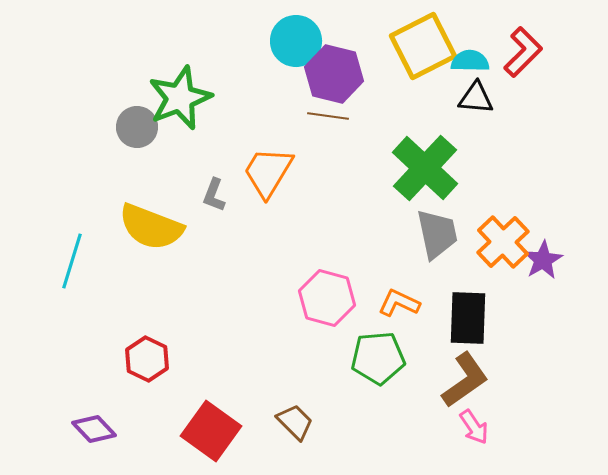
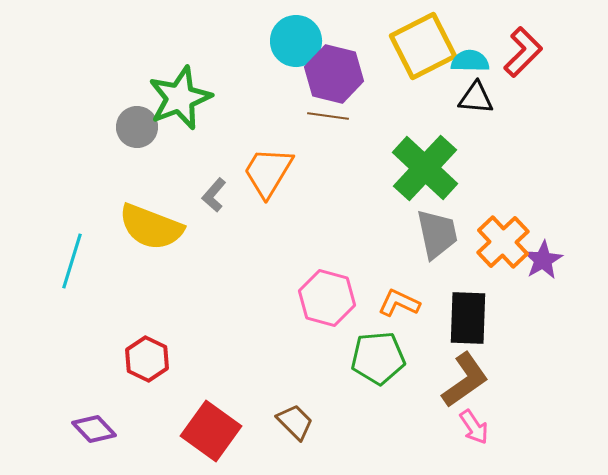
gray L-shape: rotated 20 degrees clockwise
